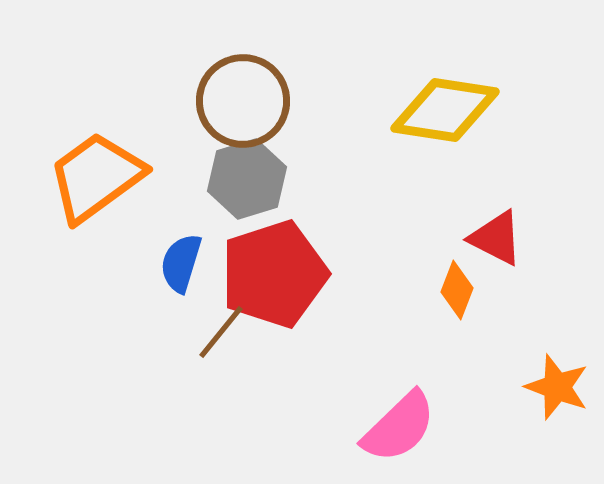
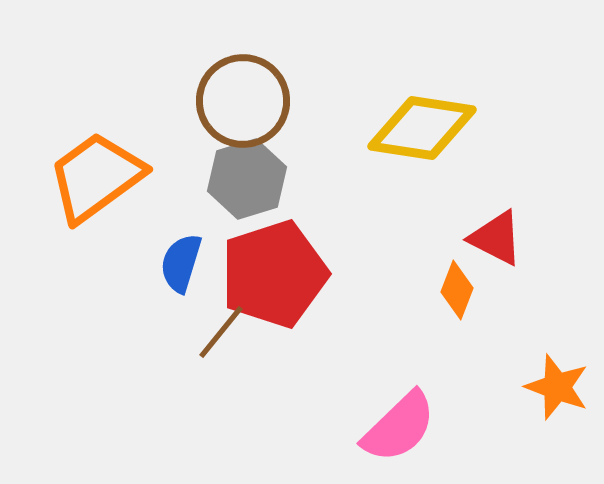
yellow diamond: moved 23 px left, 18 px down
